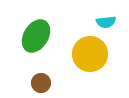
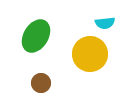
cyan semicircle: moved 1 px left, 1 px down
